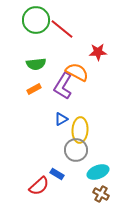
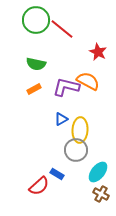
red star: rotated 30 degrees clockwise
green semicircle: rotated 18 degrees clockwise
orange semicircle: moved 11 px right, 9 px down
purple L-shape: moved 3 px right, 1 px down; rotated 72 degrees clockwise
cyan ellipse: rotated 30 degrees counterclockwise
